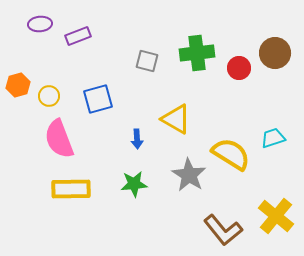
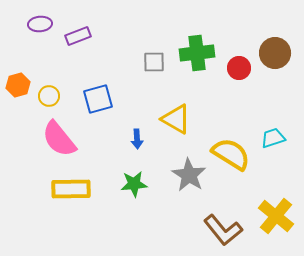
gray square: moved 7 px right, 1 px down; rotated 15 degrees counterclockwise
pink semicircle: rotated 18 degrees counterclockwise
